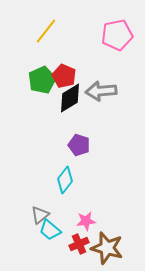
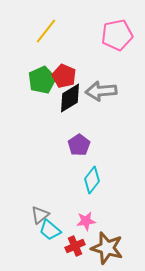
purple pentagon: rotated 20 degrees clockwise
cyan diamond: moved 27 px right
red cross: moved 4 px left, 2 px down
